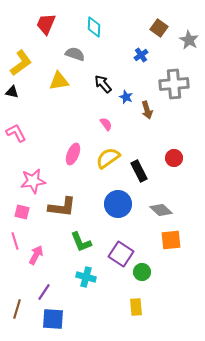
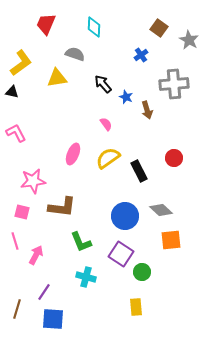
yellow triangle: moved 2 px left, 3 px up
blue circle: moved 7 px right, 12 px down
